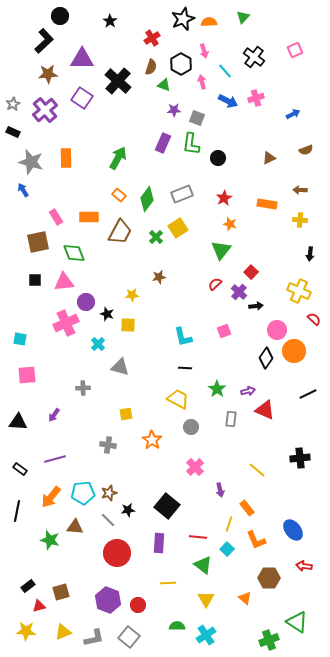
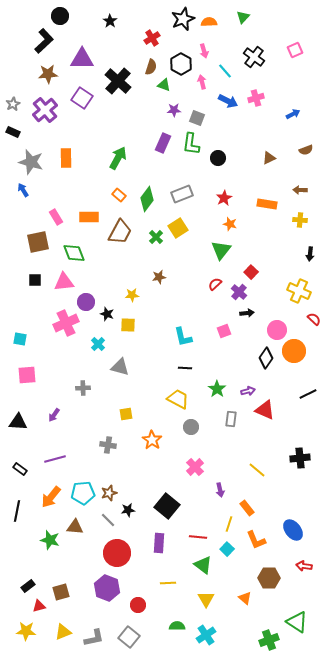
black arrow at (256, 306): moved 9 px left, 7 px down
purple hexagon at (108, 600): moved 1 px left, 12 px up
